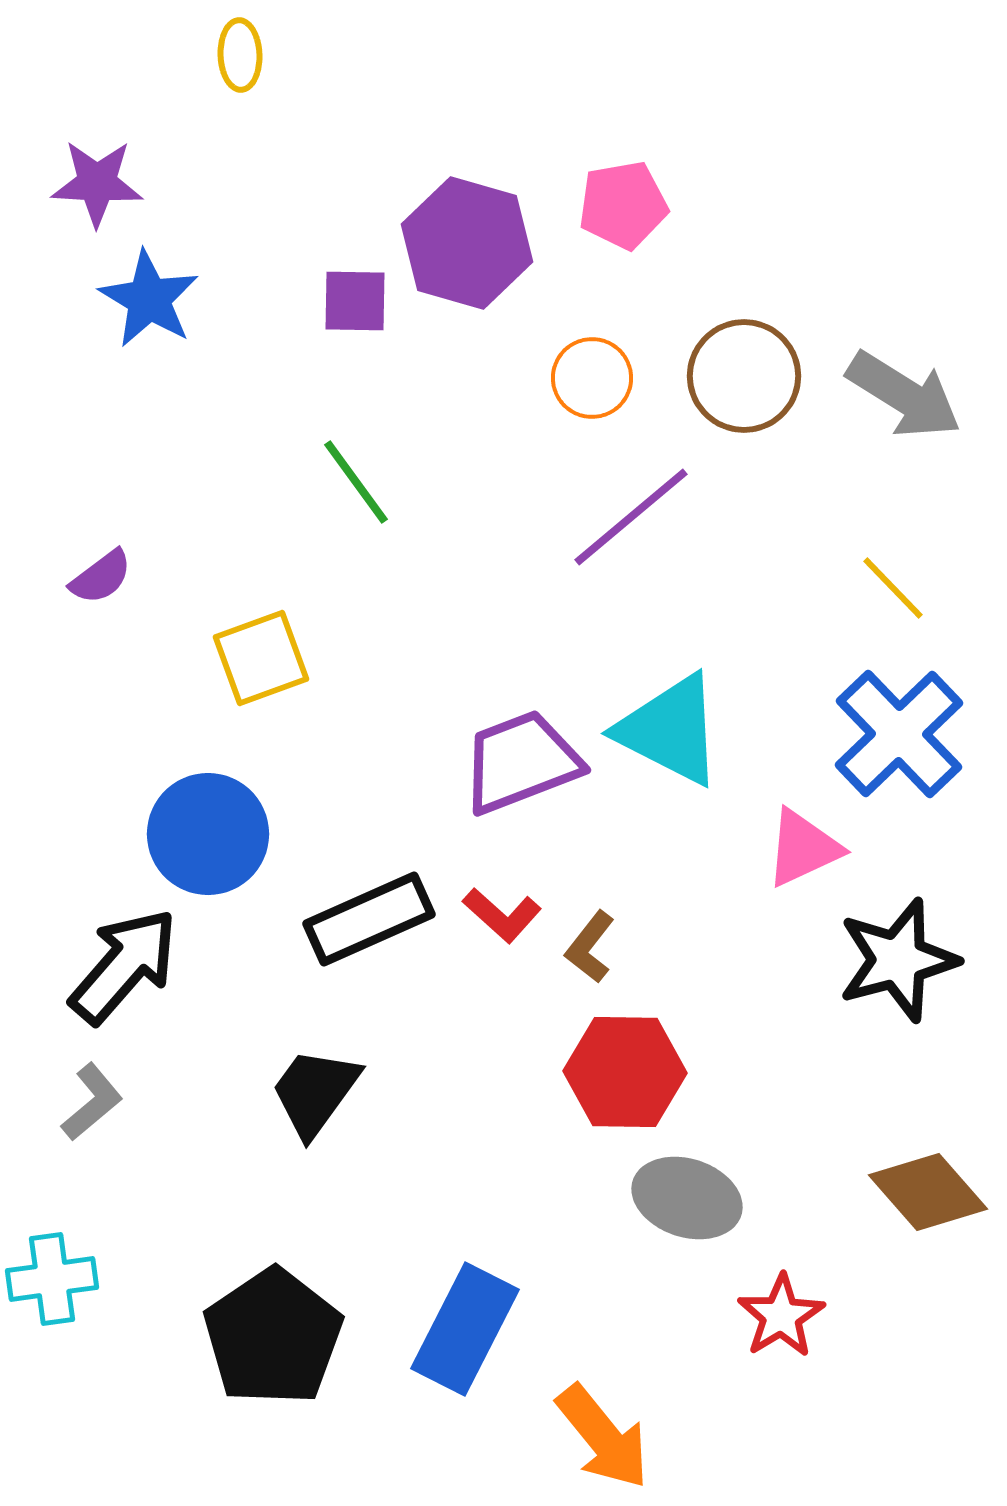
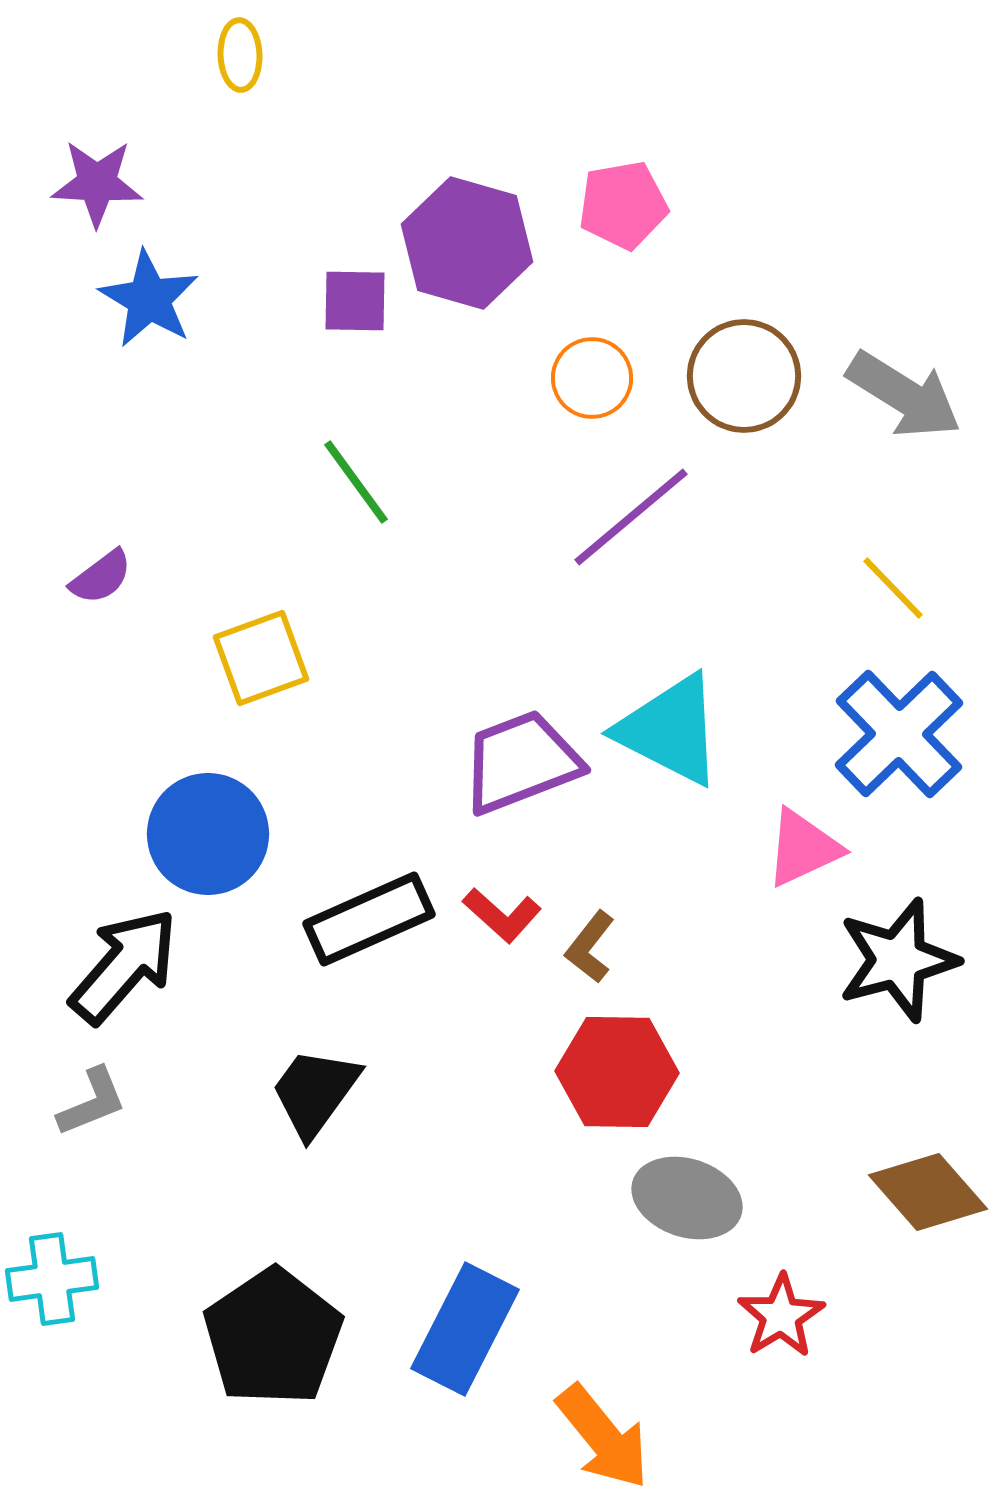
red hexagon: moved 8 px left
gray L-shape: rotated 18 degrees clockwise
